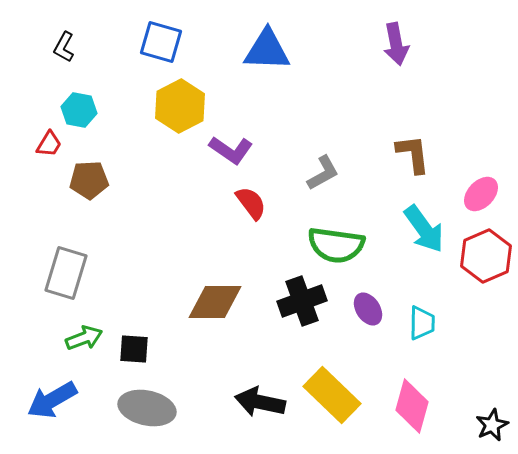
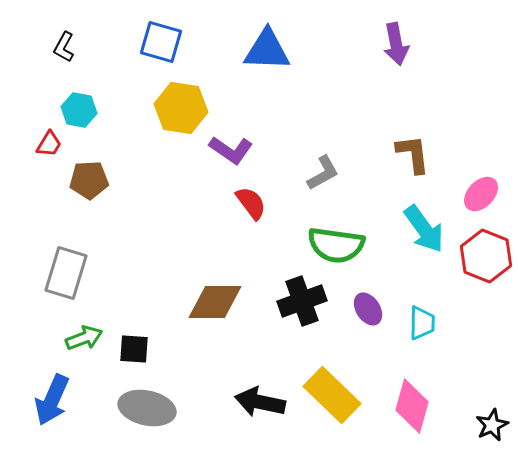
yellow hexagon: moved 1 px right, 2 px down; rotated 24 degrees counterclockwise
red hexagon: rotated 15 degrees counterclockwise
blue arrow: rotated 36 degrees counterclockwise
